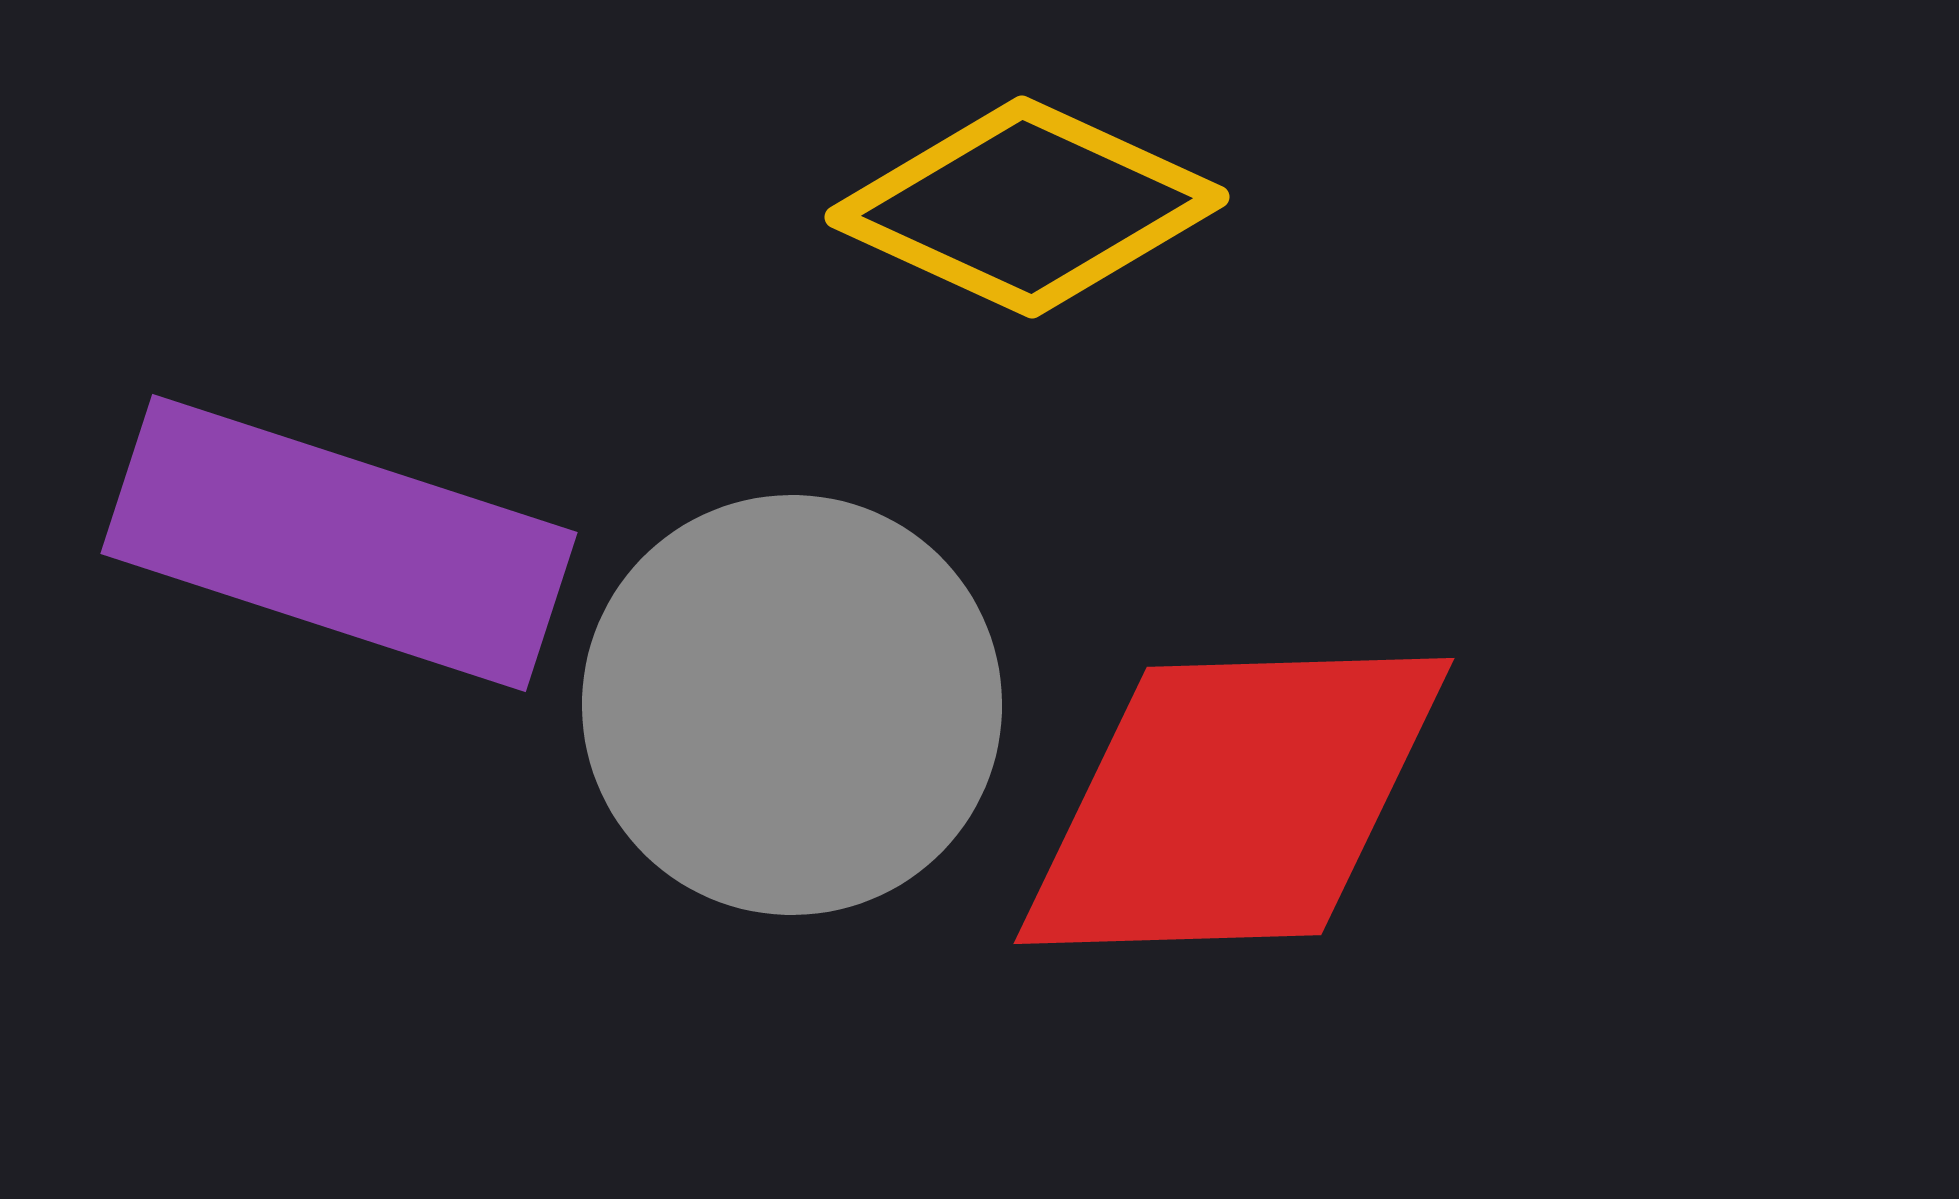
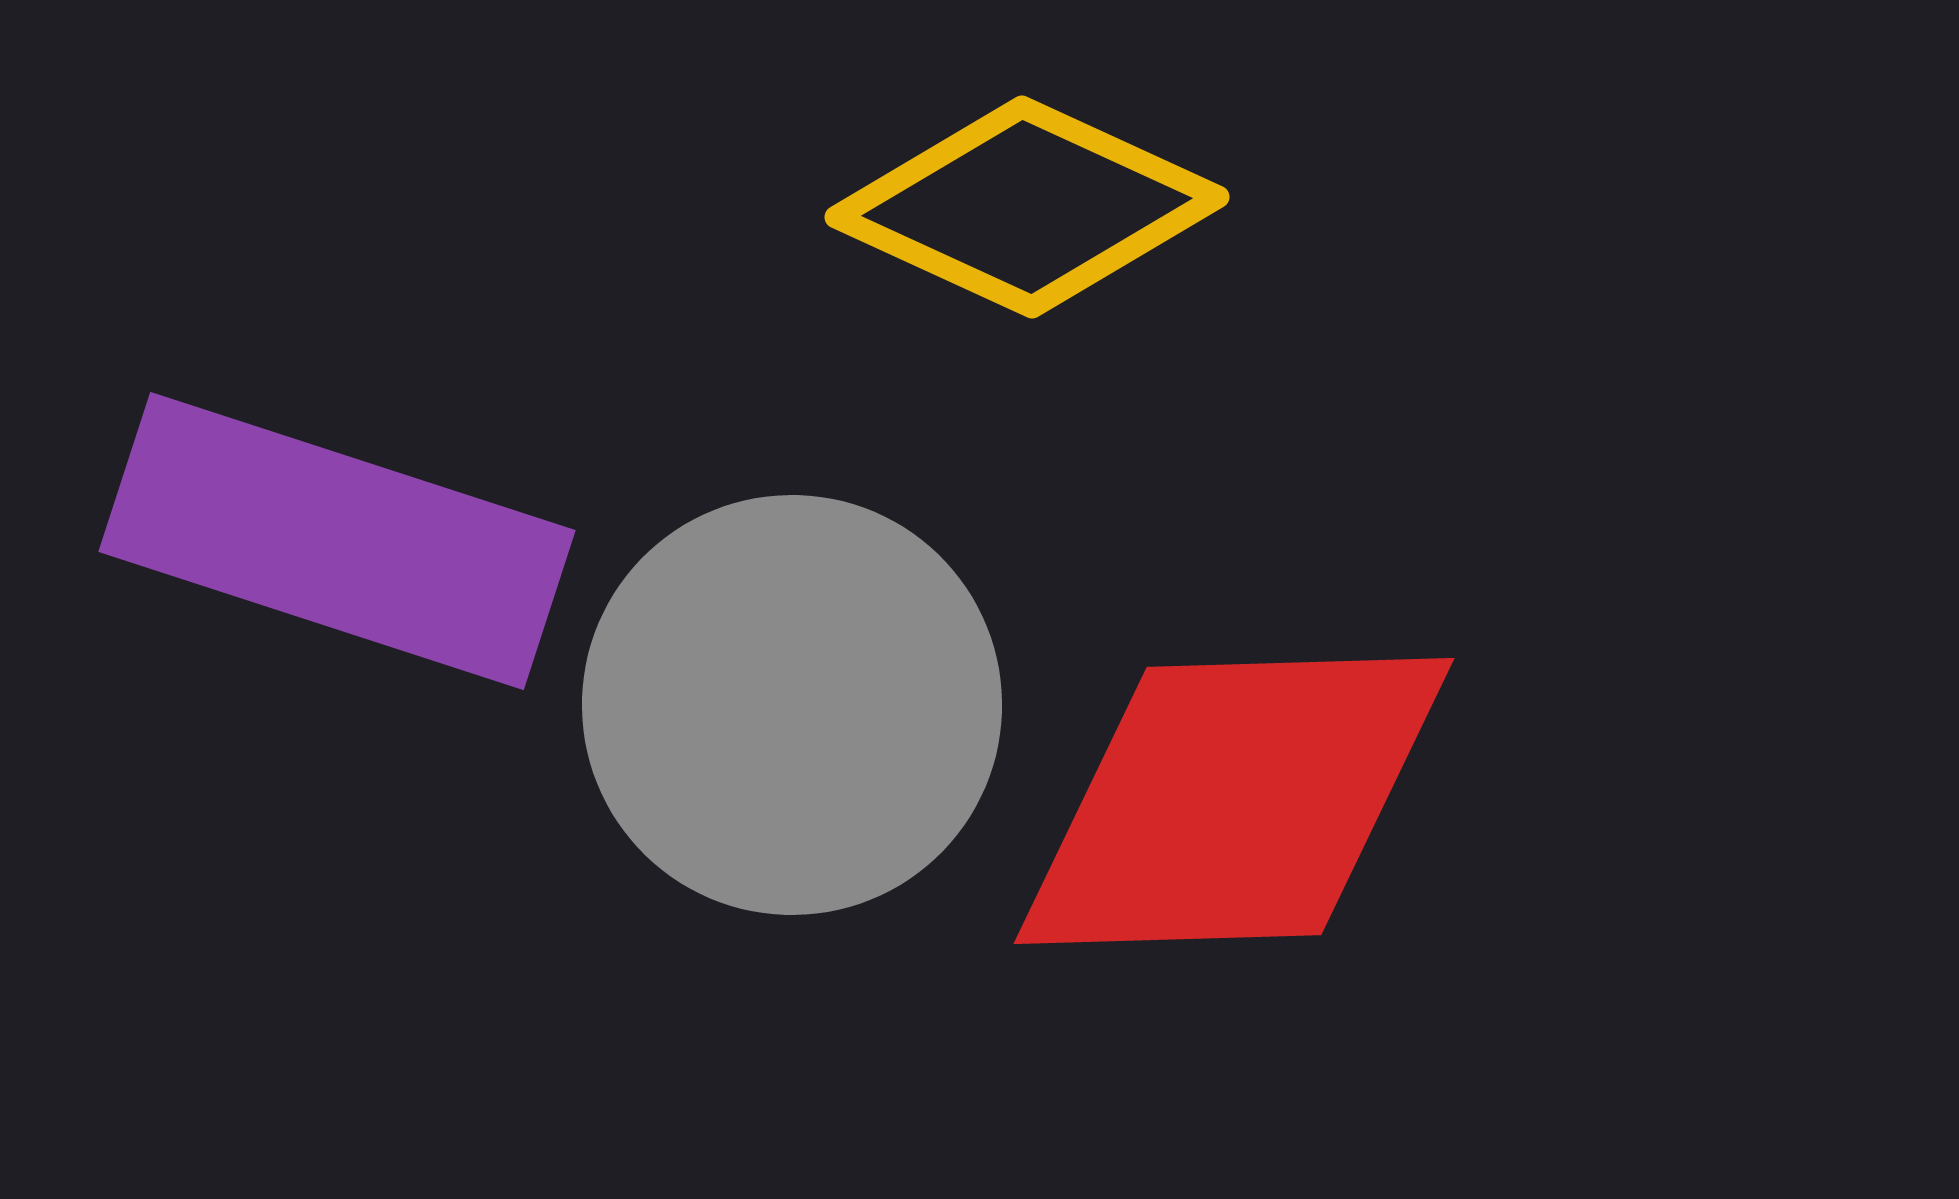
purple rectangle: moved 2 px left, 2 px up
